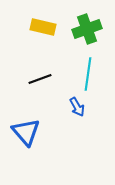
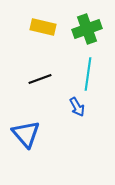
blue triangle: moved 2 px down
